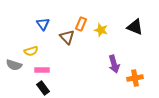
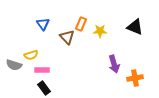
yellow star: moved 1 px left, 1 px down; rotated 16 degrees counterclockwise
yellow semicircle: moved 4 px down
black rectangle: moved 1 px right
